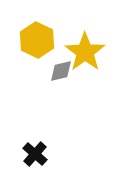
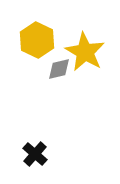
yellow star: rotated 6 degrees counterclockwise
gray diamond: moved 2 px left, 2 px up
